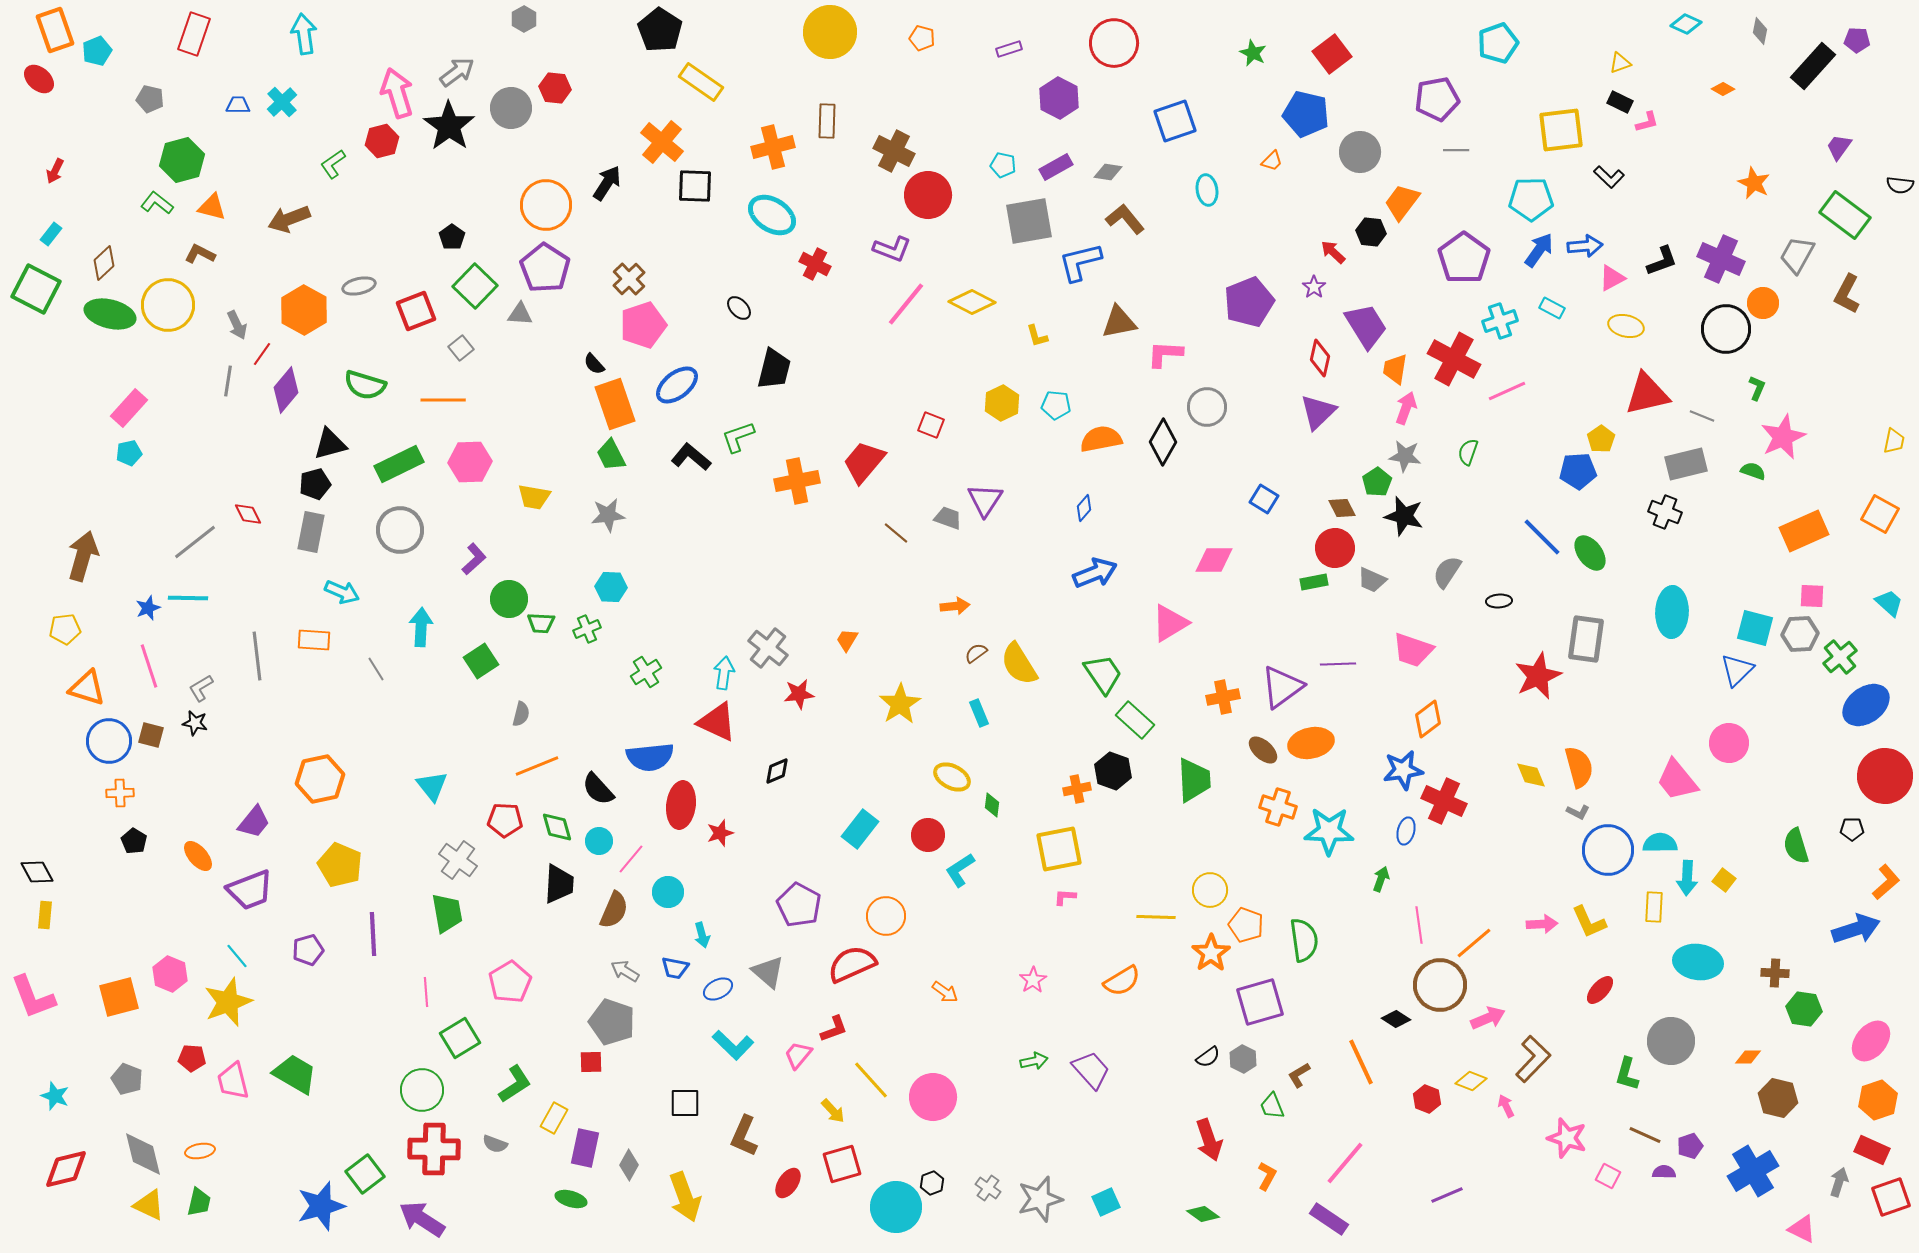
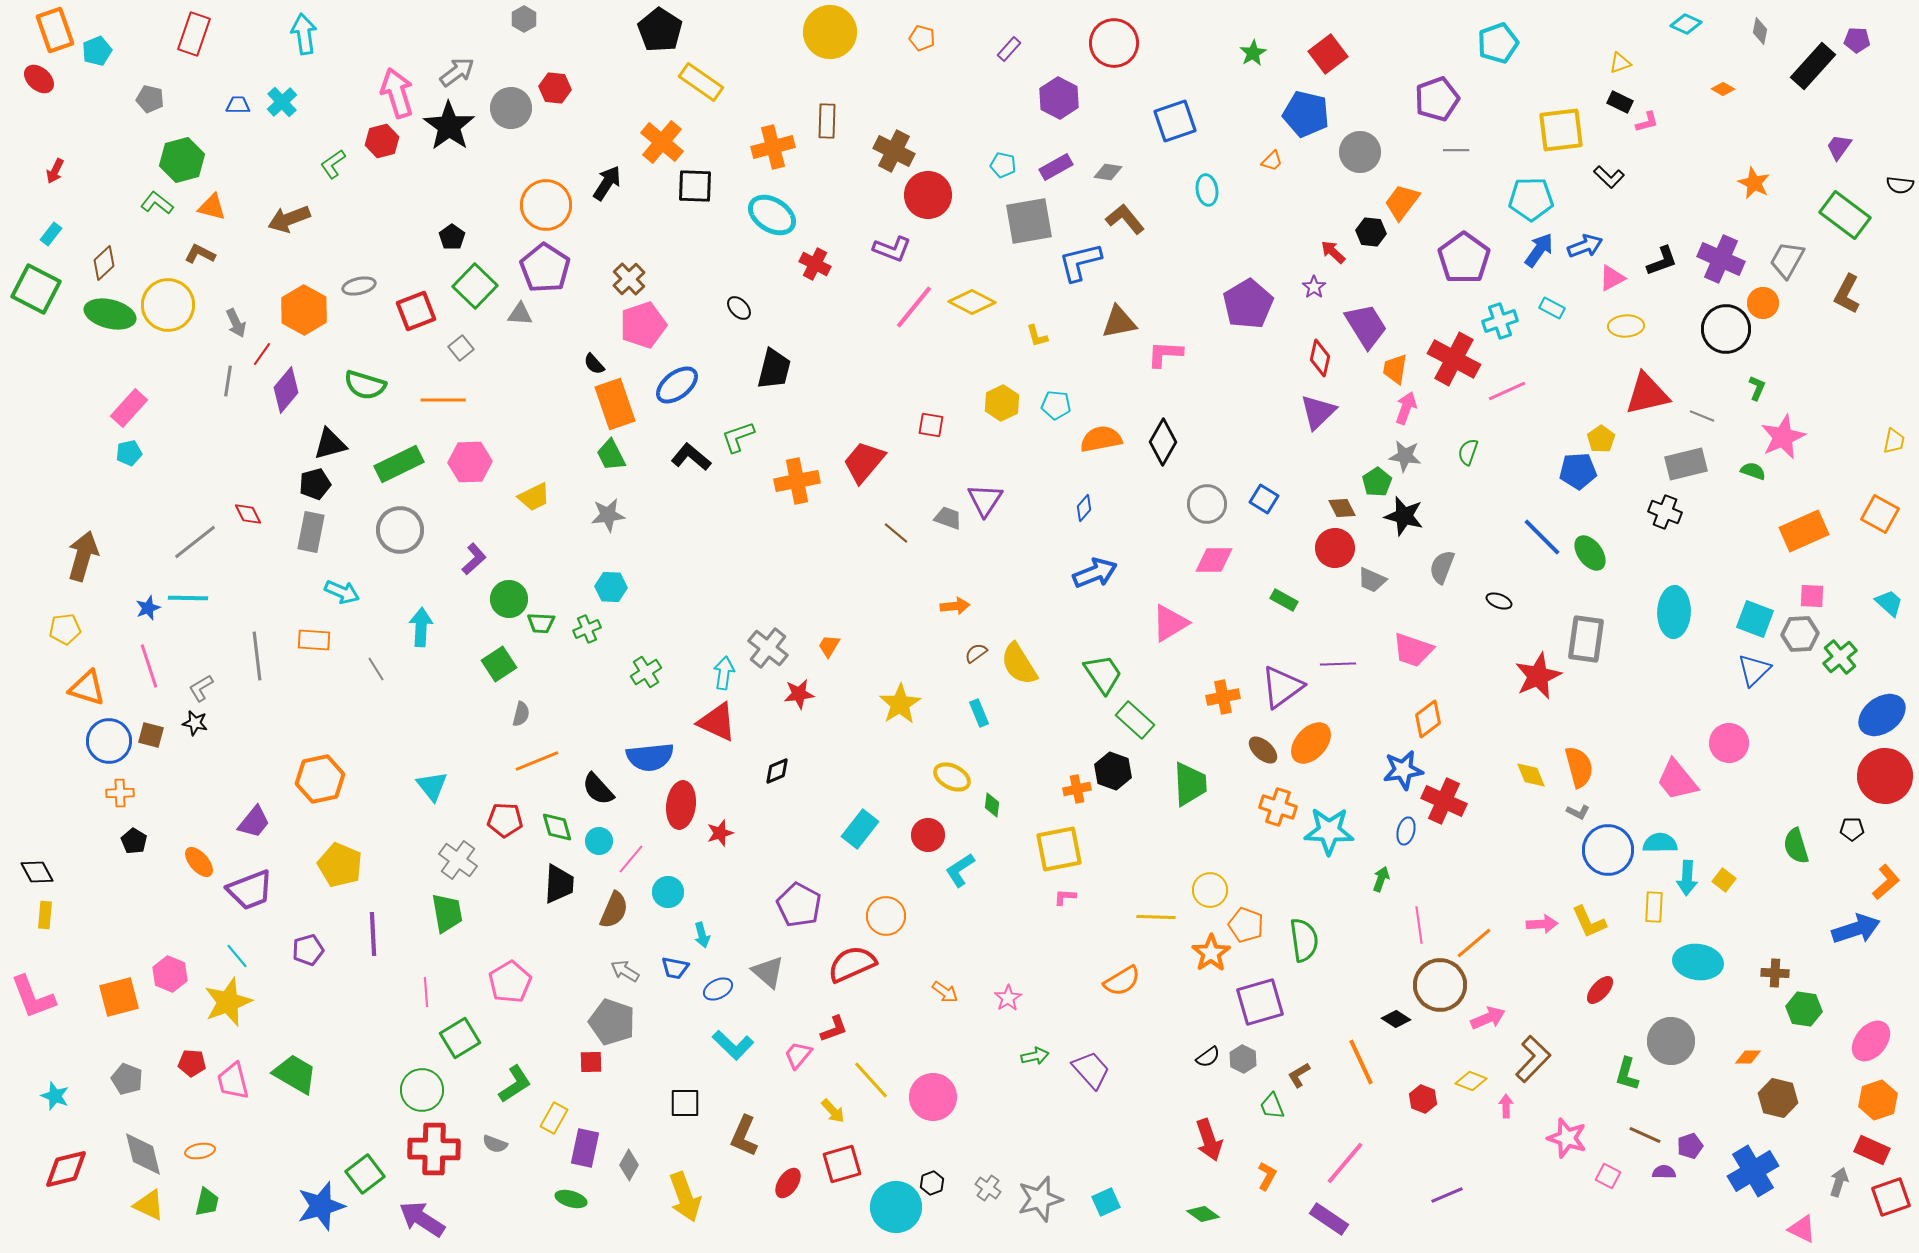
purple rectangle at (1009, 49): rotated 30 degrees counterclockwise
green star at (1253, 53): rotated 16 degrees clockwise
red square at (1332, 54): moved 4 px left
purple pentagon at (1437, 99): rotated 9 degrees counterclockwise
blue arrow at (1585, 246): rotated 16 degrees counterclockwise
gray trapezoid at (1797, 255): moved 10 px left, 5 px down
purple pentagon at (1249, 302): moved 1 px left, 2 px down; rotated 9 degrees counterclockwise
pink line at (906, 304): moved 8 px right, 3 px down
gray arrow at (237, 325): moved 1 px left, 2 px up
yellow ellipse at (1626, 326): rotated 16 degrees counterclockwise
gray circle at (1207, 407): moved 97 px down
red square at (931, 425): rotated 12 degrees counterclockwise
yellow trapezoid at (534, 497): rotated 36 degrees counterclockwise
gray semicircle at (1447, 572): moved 5 px left, 5 px up; rotated 12 degrees counterclockwise
green rectangle at (1314, 582): moved 30 px left, 18 px down; rotated 40 degrees clockwise
black ellipse at (1499, 601): rotated 25 degrees clockwise
cyan ellipse at (1672, 612): moved 2 px right
cyan square at (1755, 628): moved 9 px up; rotated 6 degrees clockwise
orange trapezoid at (847, 640): moved 18 px left, 6 px down
green square at (481, 661): moved 18 px right, 3 px down
blue triangle at (1737, 670): moved 17 px right
blue ellipse at (1866, 705): moved 16 px right, 10 px down
orange ellipse at (1311, 743): rotated 36 degrees counterclockwise
orange line at (537, 766): moved 5 px up
green trapezoid at (1194, 780): moved 4 px left, 4 px down
orange ellipse at (198, 856): moved 1 px right, 6 px down
pink star at (1033, 980): moved 25 px left, 18 px down
red pentagon at (192, 1058): moved 5 px down
green arrow at (1034, 1061): moved 1 px right, 5 px up
red hexagon at (1427, 1099): moved 4 px left
pink arrow at (1506, 1106): rotated 25 degrees clockwise
green trapezoid at (199, 1202): moved 8 px right
